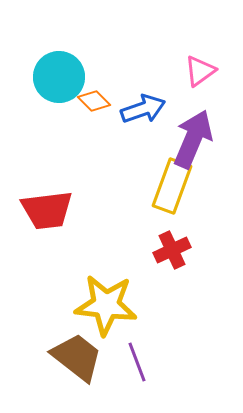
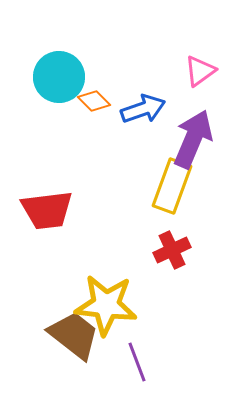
brown trapezoid: moved 3 px left, 22 px up
